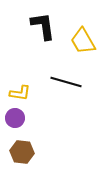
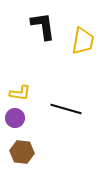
yellow trapezoid: rotated 140 degrees counterclockwise
black line: moved 27 px down
